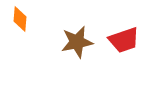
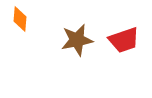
brown star: moved 2 px up
